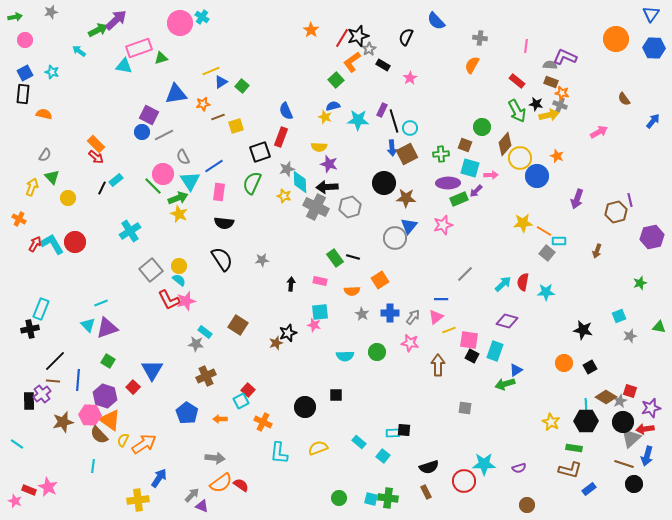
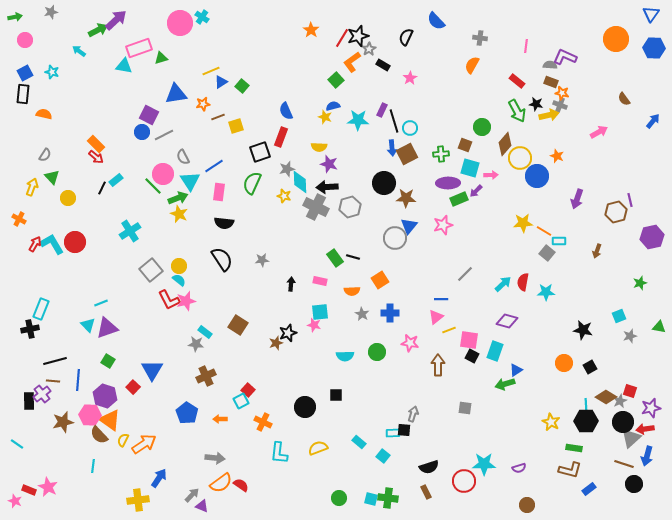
gray arrow at (413, 317): moved 97 px down; rotated 21 degrees counterclockwise
black line at (55, 361): rotated 30 degrees clockwise
